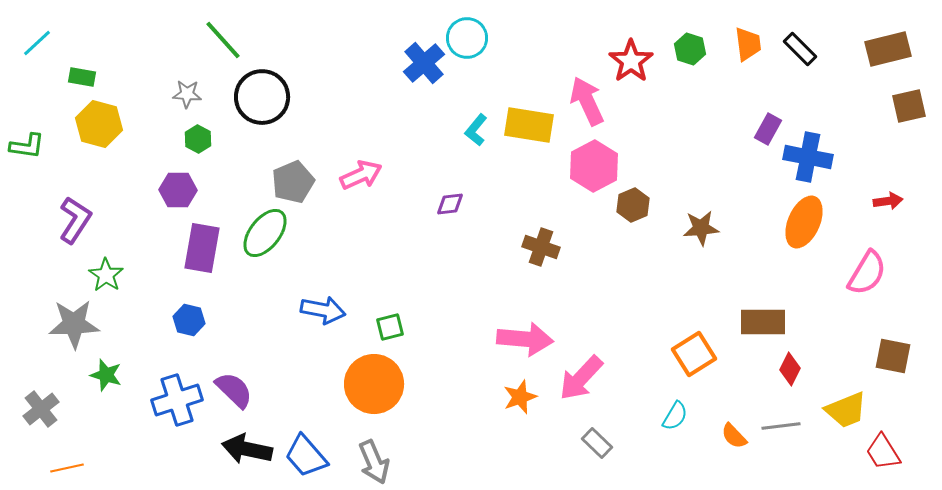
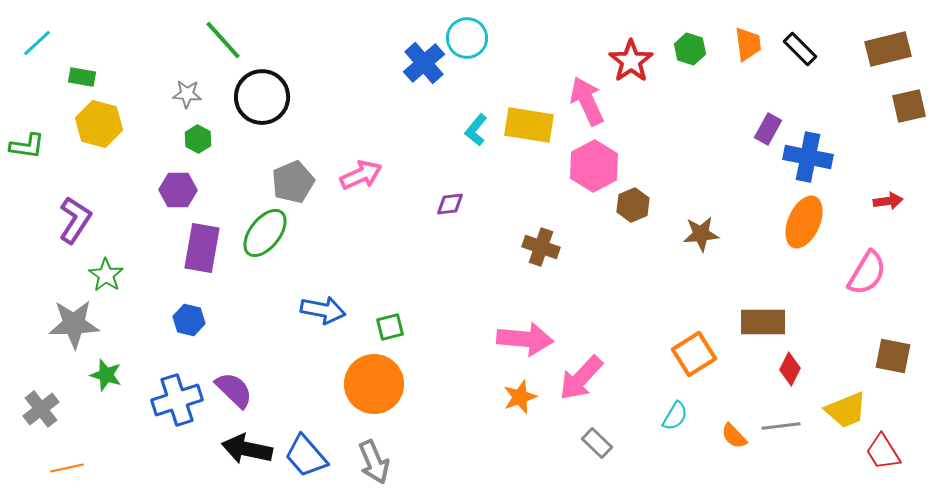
brown star at (701, 228): moved 6 px down
